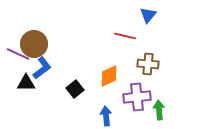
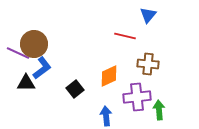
purple line: moved 1 px up
